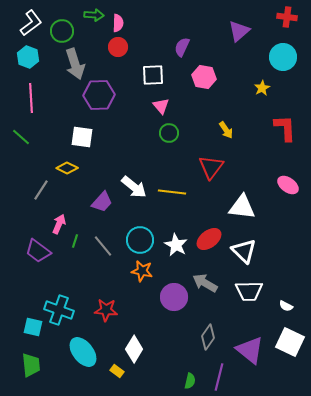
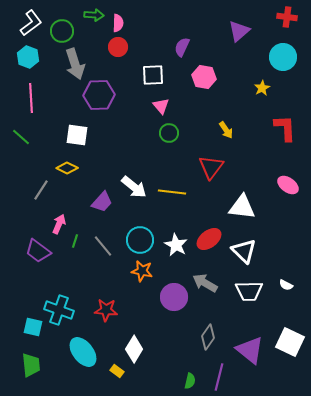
white square at (82, 137): moved 5 px left, 2 px up
white semicircle at (286, 306): moved 21 px up
